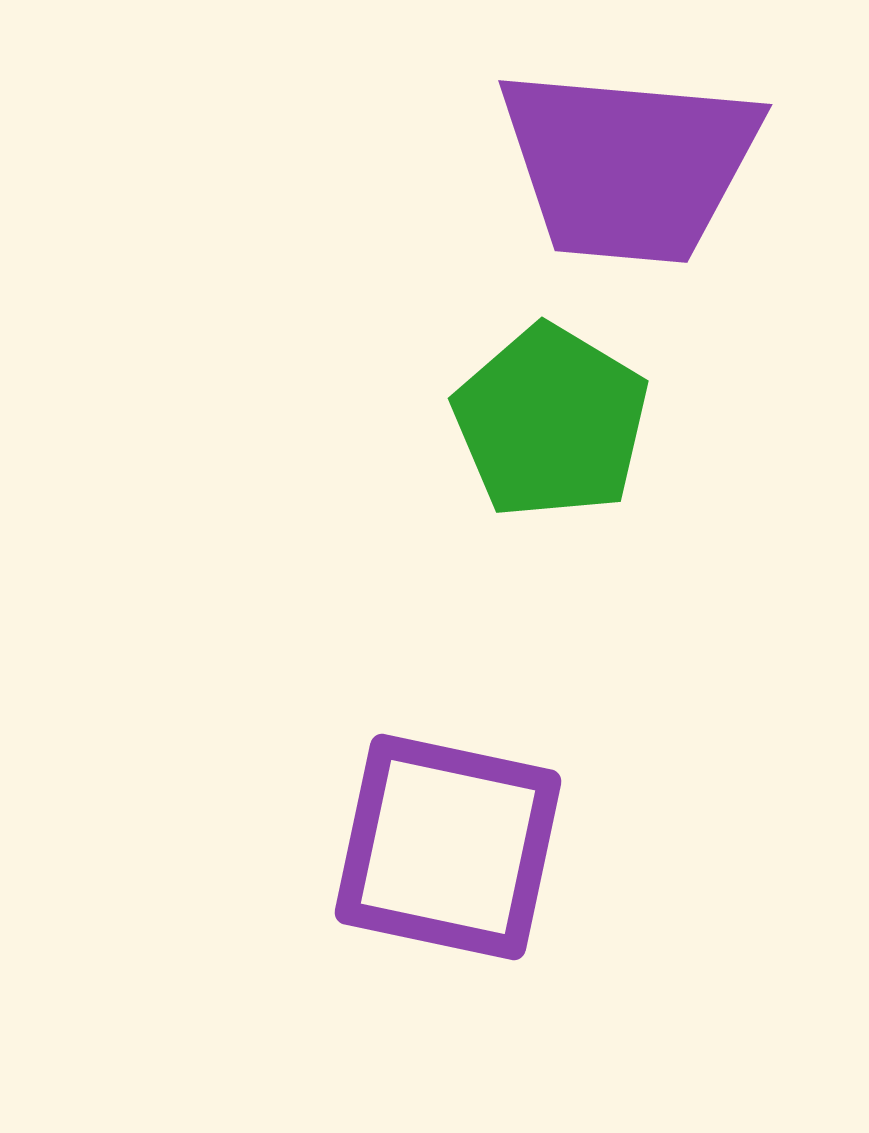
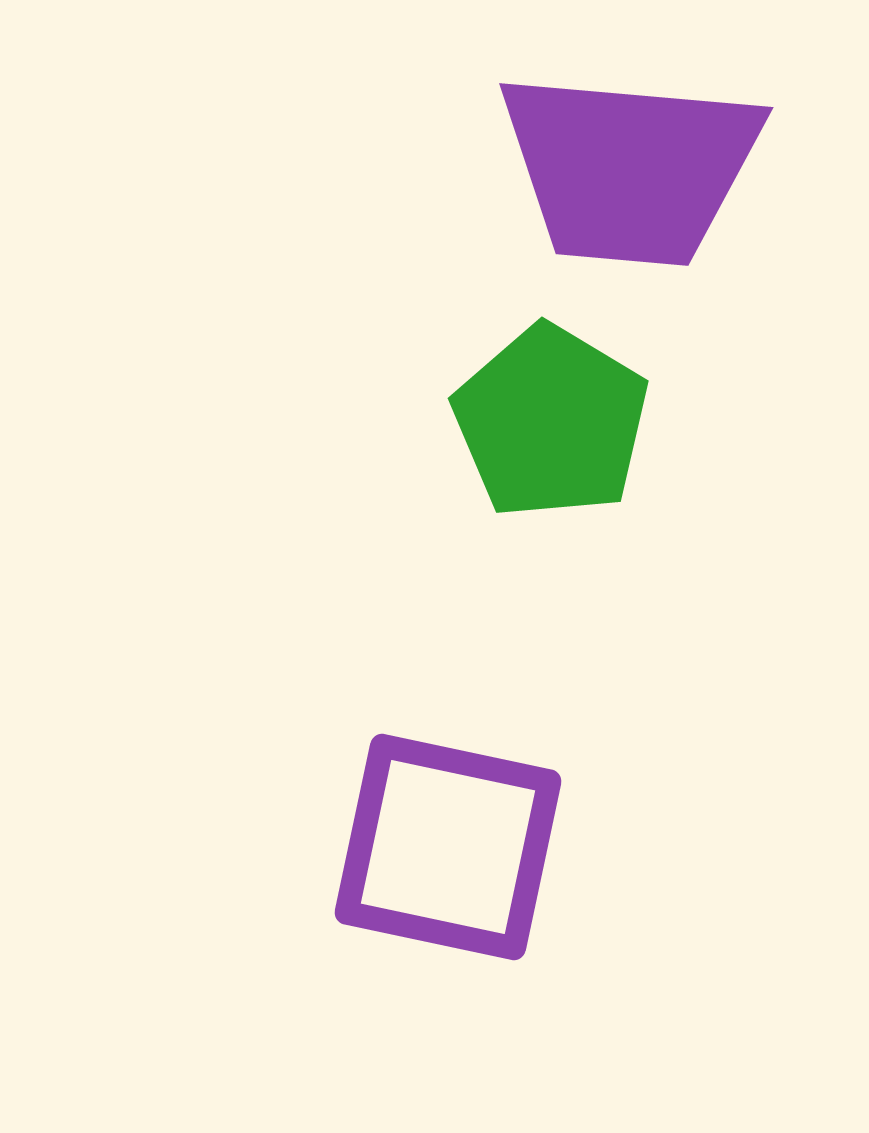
purple trapezoid: moved 1 px right, 3 px down
